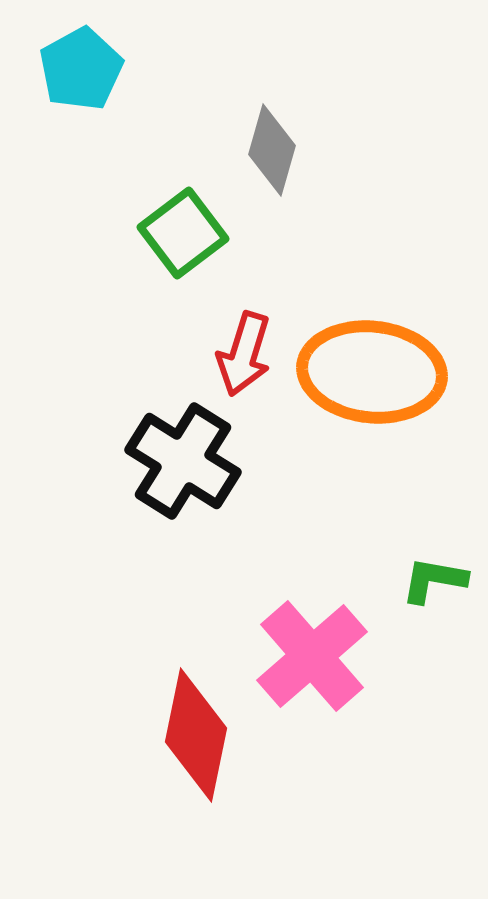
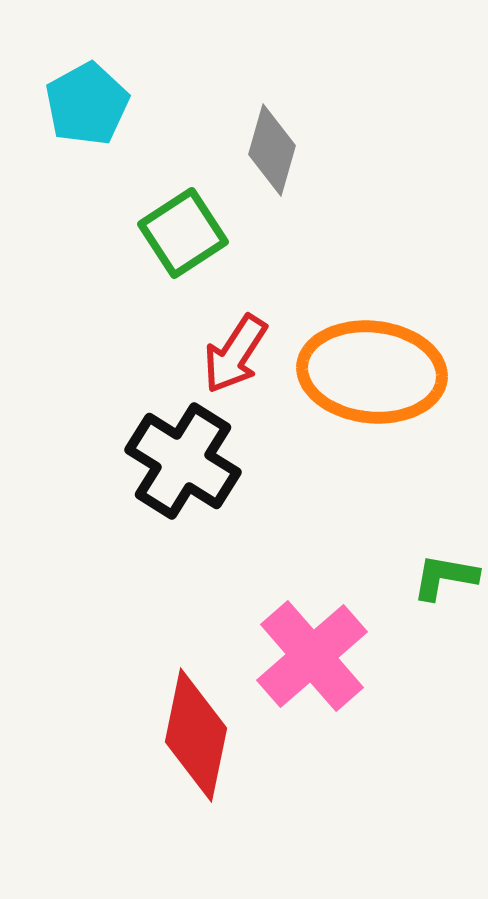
cyan pentagon: moved 6 px right, 35 px down
green square: rotated 4 degrees clockwise
red arrow: moved 9 px left; rotated 16 degrees clockwise
green L-shape: moved 11 px right, 3 px up
